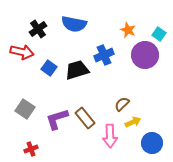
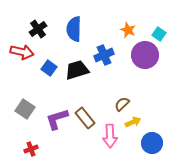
blue semicircle: moved 5 px down; rotated 80 degrees clockwise
